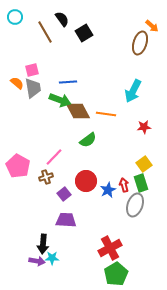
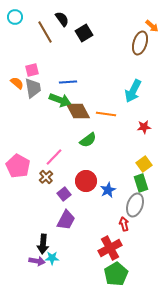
brown cross: rotated 24 degrees counterclockwise
red arrow: moved 39 px down
purple trapezoid: rotated 115 degrees clockwise
